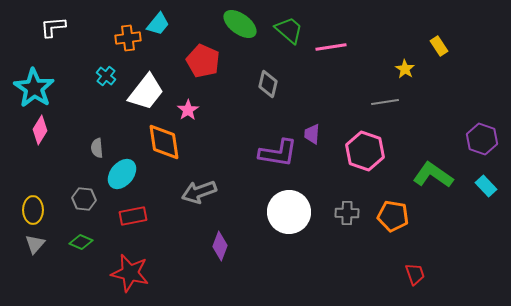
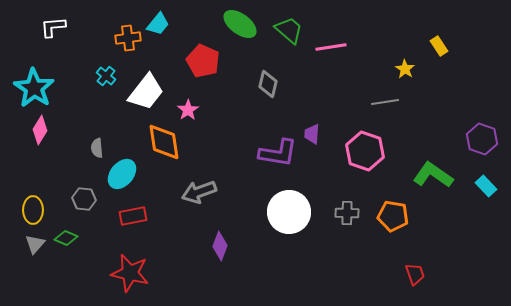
green diamond: moved 15 px left, 4 px up
